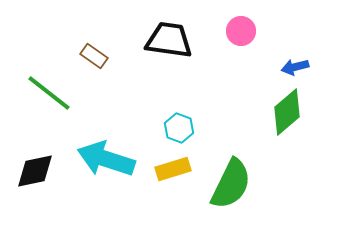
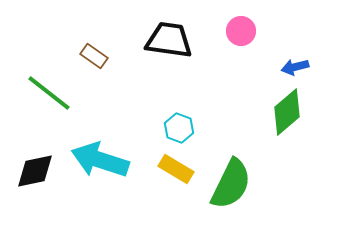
cyan arrow: moved 6 px left, 1 px down
yellow rectangle: moved 3 px right; rotated 48 degrees clockwise
